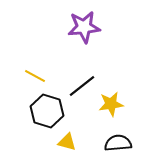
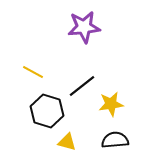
yellow line: moved 2 px left, 4 px up
black semicircle: moved 3 px left, 3 px up
